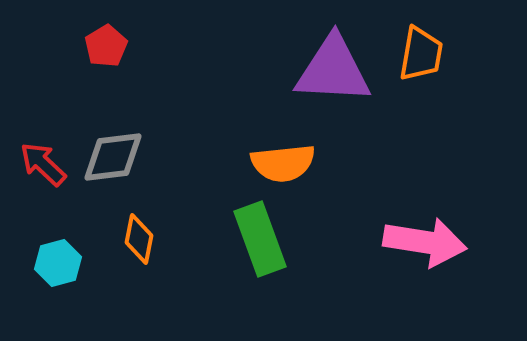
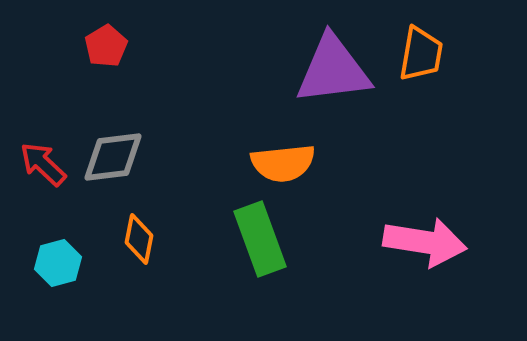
purple triangle: rotated 10 degrees counterclockwise
